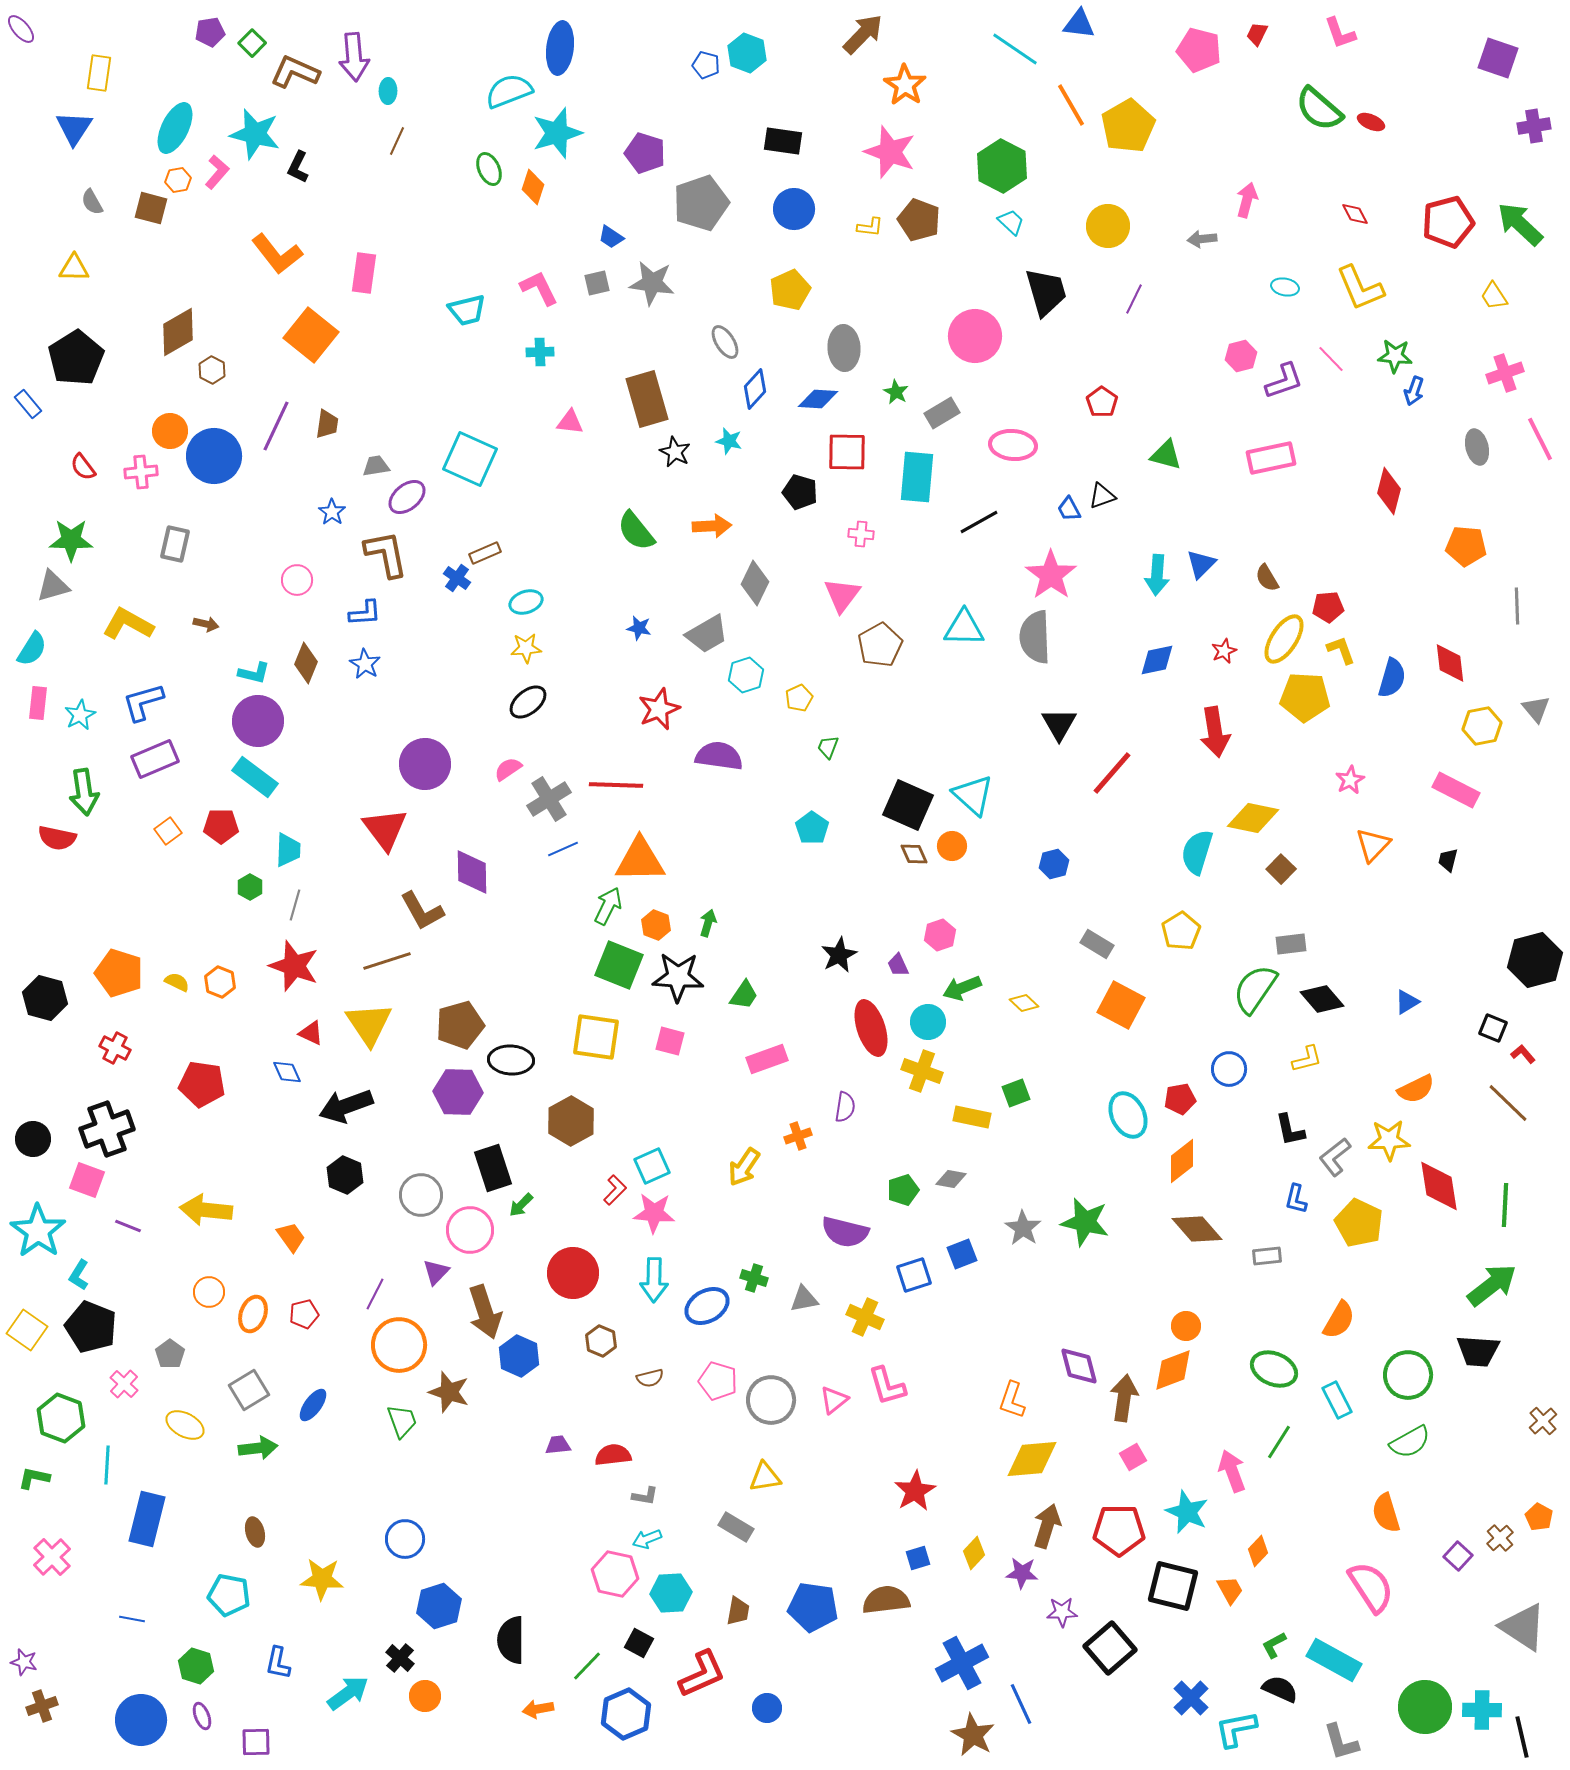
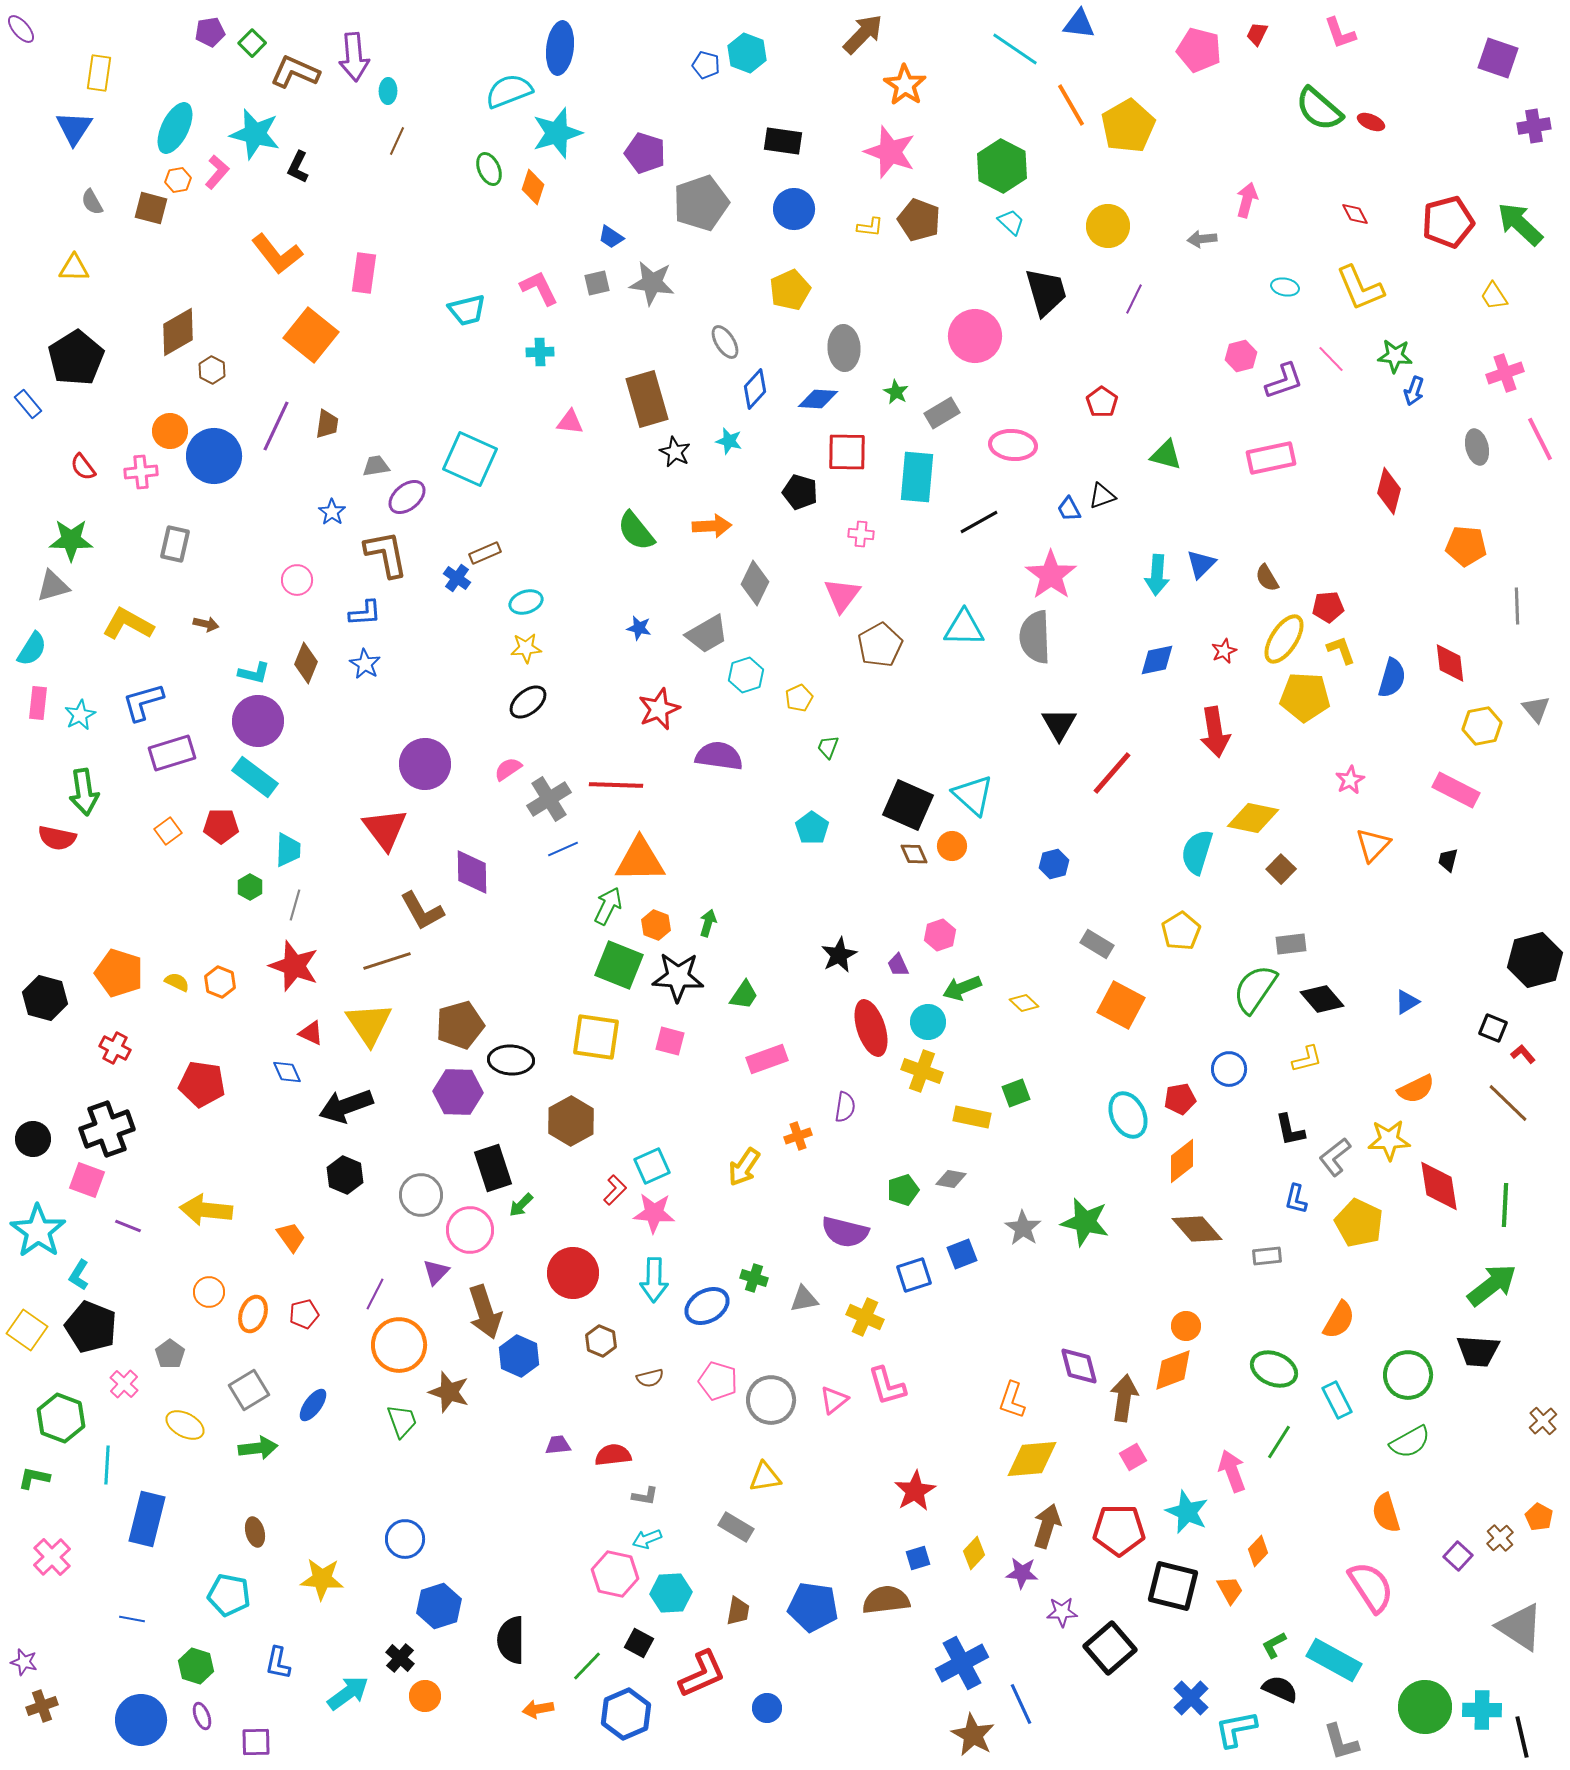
purple rectangle at (155, 759): moved 17 px right, 6 px up; rotated 6 degrees clockwise
gray triangle at (1523, 1627): moved 3 px left
